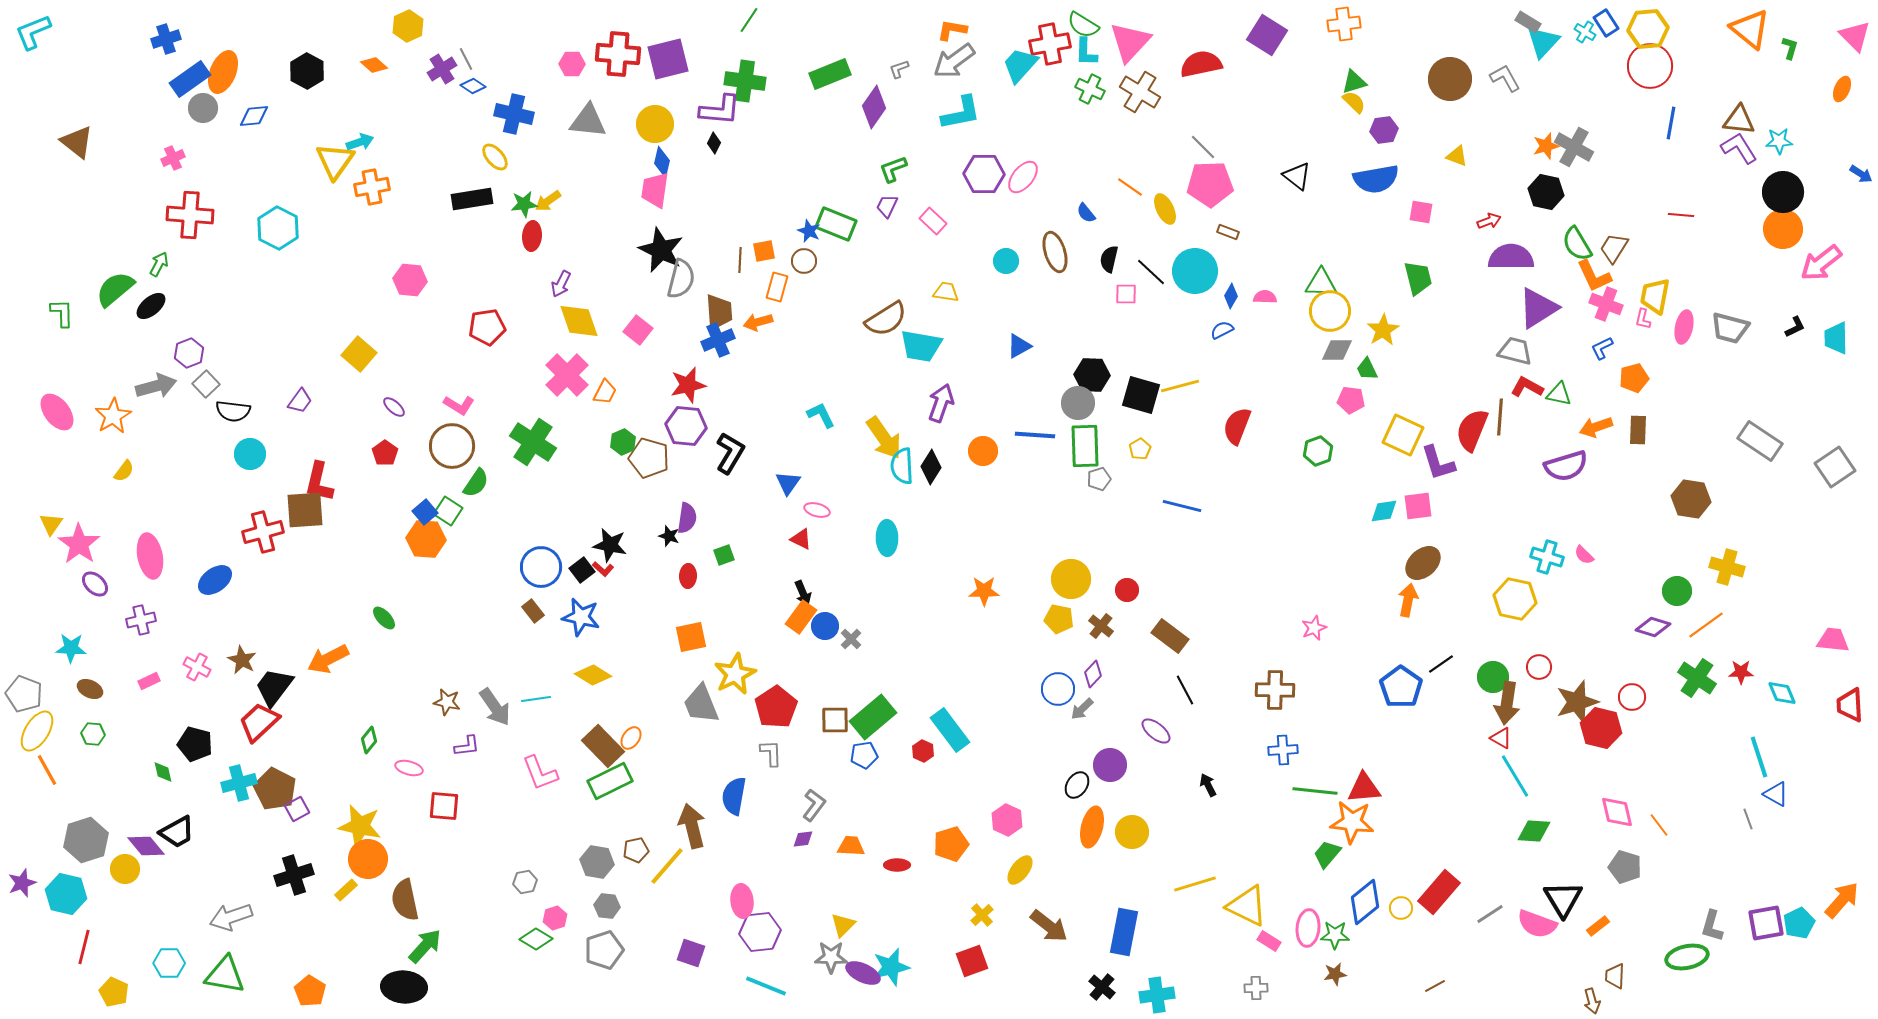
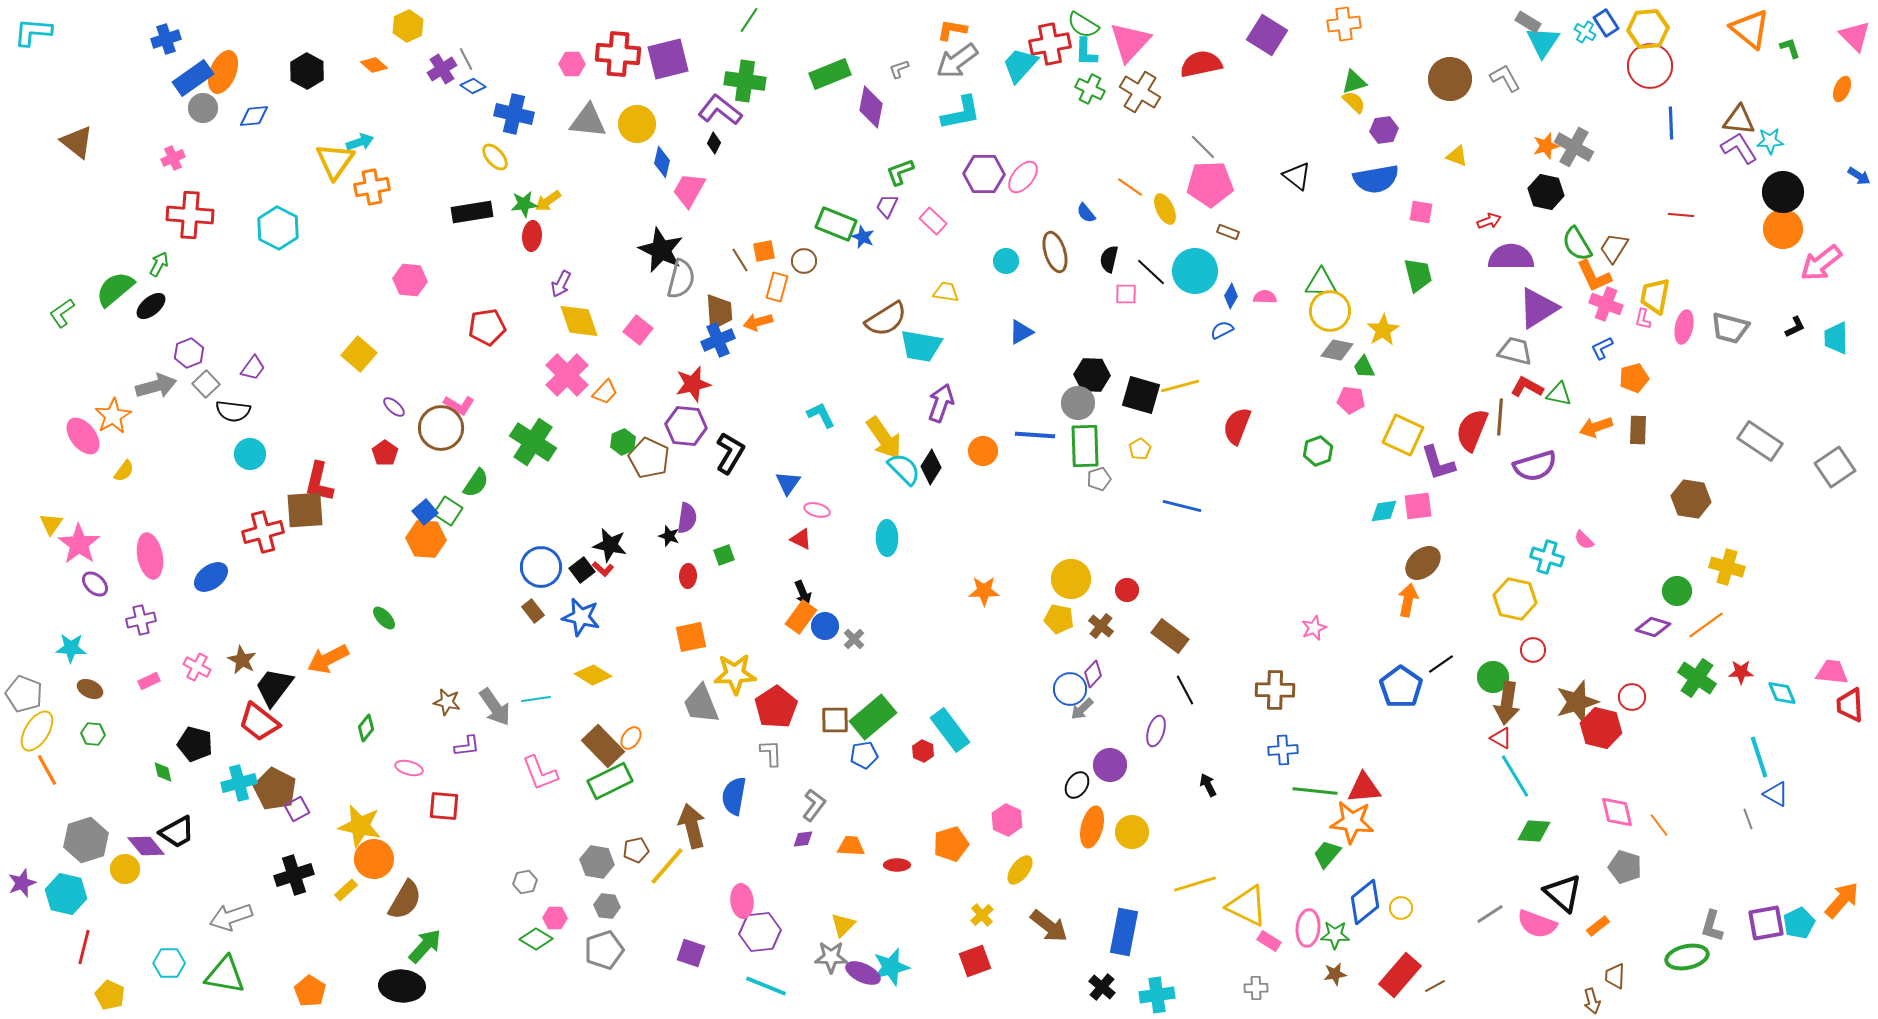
cyan L-shape at (33, 32): rotated 27 degrees clockwise
cyan triangle at (1543, 42): rotated 9 degrees counterclockwise
green L-shape at (1790, 48): rotated 35 degrees counterclockwise
gray arrow at (954, 61): moved 3 px right
blue rectangle at (190, 79): moved 3 px right, 1 px up
purple diamond at (874, 107): moved 3 px left; rotated 24 degrees counterclockwise
purple L-shape at (720, 110): rotated 147 degrees counterclockwise
blue line at (1671, 123): rotated 12 degrees counterclockwise
yellow circle at (655, 124): moved 18 px left
cyan star at (1779, 141): moved 9 px left
green L-shape at (893, 169): moved 7 px right, 3 px down
blue arrow at (1861, 174): moved 2 px left, 2 px down
pink trapezoid at (655, 190): moved 34 px right; rotated 21 degrees clockwise
black rectangle at (472, 199): moved 13 px down
blue star at (809, 231): moved 54 px right, 6 px down
brown line at (740, 260): rotated 35 degrees counterclockwise
green trapezoid at (1418, 278): moved 3 px up
green L-shape at (62, 313): rotated 124 degrees counterclockwise
blue triangle at (1019, 346): moved 2 px right, 14 px up
gray diamond at (1337, 350): rotated 12 degrees clockwise
green trapezoid at (1367, 369): moved 3 px left, 2 px up
red star at (688, 385): moved 5 px right, 1 px up
orange trapezoid at (605, 392): rotated 16 degrees clockwise
purple trapezoid at (300, 401): moved 47 px left, 33 px up
pink ellipse at (57, 412): moved 26 px right, 24 px down
brown circle at (452, 446): moved 11 px left, 18 px up
brown pentagon at (649, 458): rotated 9 degrees clockwise
cyan semicircle at (902, 466): moved 2 px right, 3 px down; rotated 138 degrees clockwise
purple semicircle at (1566, 466): moved 31 px left
pink semicircle at (1584, 555): moved 15 px up
blue ellipse at (215, 580): moved 4 px left, 3 px up
gray cross at (851, 639): moved 3 px right
pink trapezoid at (1833, 640): moved 1 px left, 32 px down
red circle at (1539, 667): moved 6 px left, 17 px up
yellow star at (735, 674): rotated 24 degrees clockwise
blue circle at (1058, 689): moved 12 px right
red trapezoid at (259, 722): rotated 99 degrees counterclockwise
purple ellipse at (1156, 731): rotated 68 degrees clockwise
green diamond at (369, 740): moved 3 px left, 12 px up
orange circle at (368, 859): moved 6 px right
red rectangle at (1439, 892): moved 39 px left, 83 px down
black triangle at (1563, 899): moved 6 px up; rotated 18 degrees counterclockwise
brown semicircle at (405, 900): rotated 138 degrees counterclockwise
pink hexagon at (555, 918): rotated 20 degrees clockwise
red square at (972, 961): moved 3 px right
black ellipse at (404, 987): moved 2 px left, 1 px up
yellow pentagon at (114, 992): moved 4 px left, 3 px down
